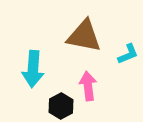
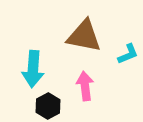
pink arrow: moved 3 px left
black hexagon: moved 13 px left
